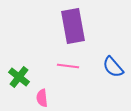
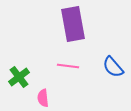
purple rectangle: moved 2 px up
green cross: rotated 15 degrees clockwise
pink semicircle: moved 1 px right
